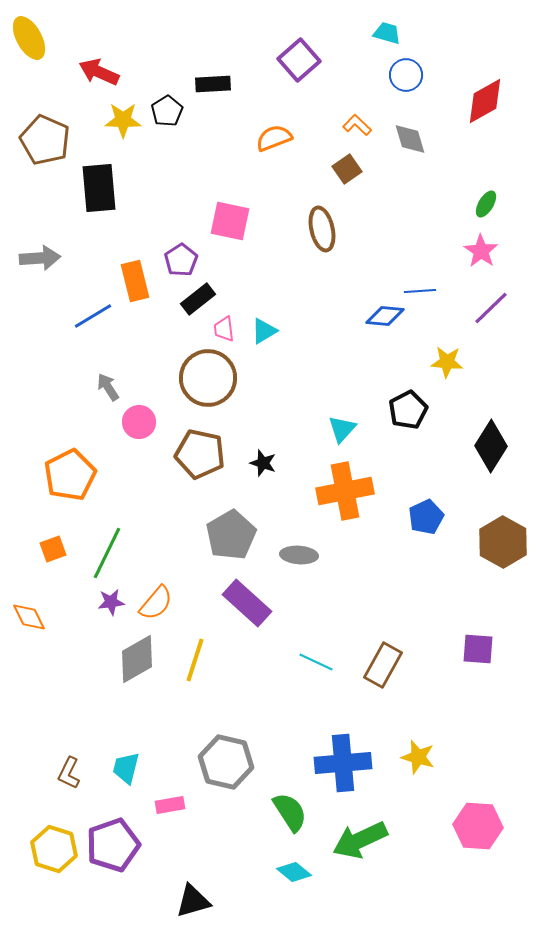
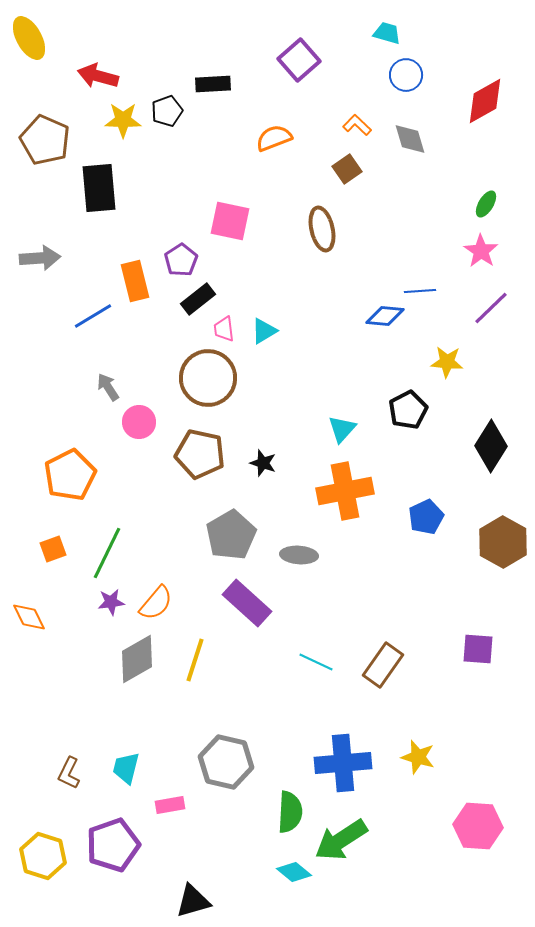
red arrow at (99, 72): moved 1 px left, 4 px down; rotated 9 degrees counterclockwise
black pentagon at (167, 111): rotated 12 degrees clockwise
brown rectangle at (383, 665): rotated 6 degrees clockwise
green semicircle at (290, 812): rotated 36 degrees clockwise
green arrow at (360, 840): moved 19 px left; rotated 8 degrees counterclockwise
yellow hexagon at (54, 849): moved 11 px left, 7 px down
